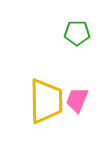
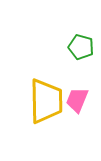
green pentagon: moved 4 px right, 14 px down; rotated 15 degrees clockwise
